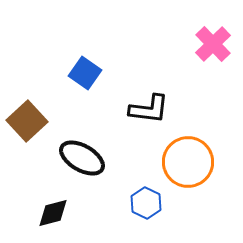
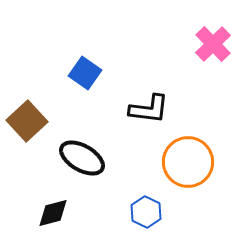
blue hexagon: moved 9 px down
